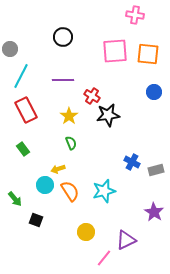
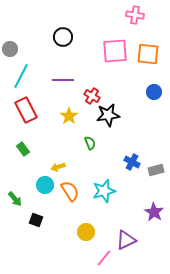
green semicircle: moved 19 px right
yellow arrow: moved 2 px up
